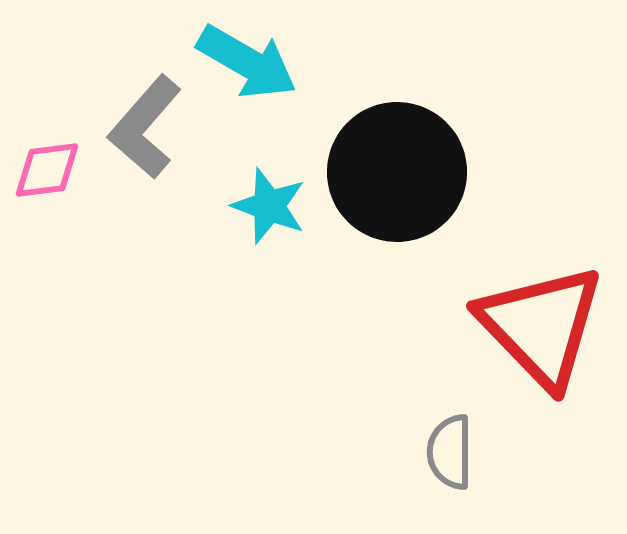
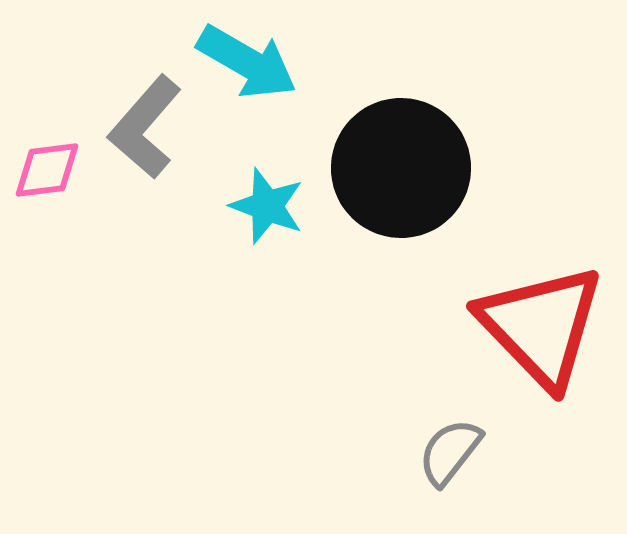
black circle: moved 4 px right, 4 px up
cyan star: moved 2 px left
gray semicircle: rotated 38 degrees clockwise
